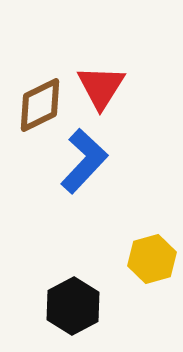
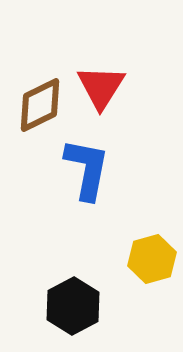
blue L-shape: moved 3 px right, 8 px down; rotated 32 degrees counterclockwise
